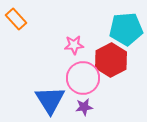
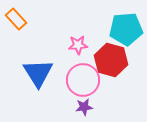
pink star: moved 4 px right
red hexagon: rotated 16 degrees counterclockwise
pink circle: moved 2 px down
blue triangle: moved 12 px left, 27 px up
